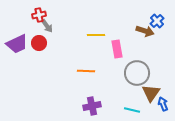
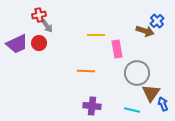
purple cross: rotated 18 degrees clockwise
